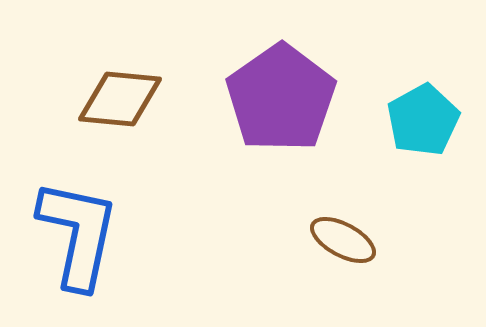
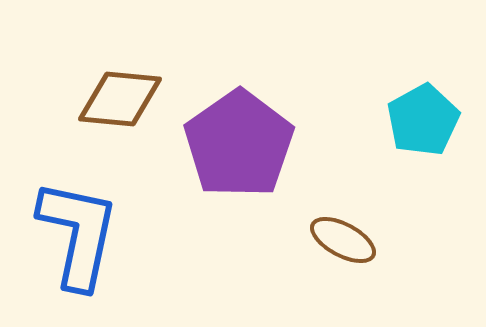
purple pentagon: moved 42 px left, 46 px down
